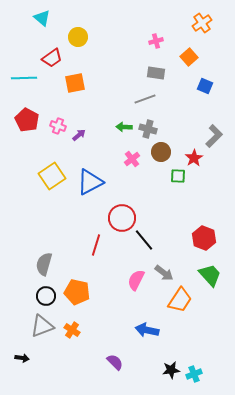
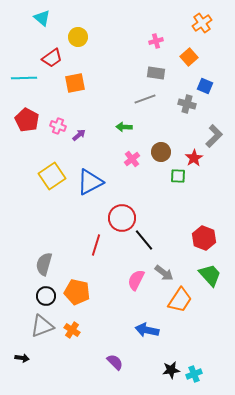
gray cross at (148, 129): moved 39 px right, 25 px up
